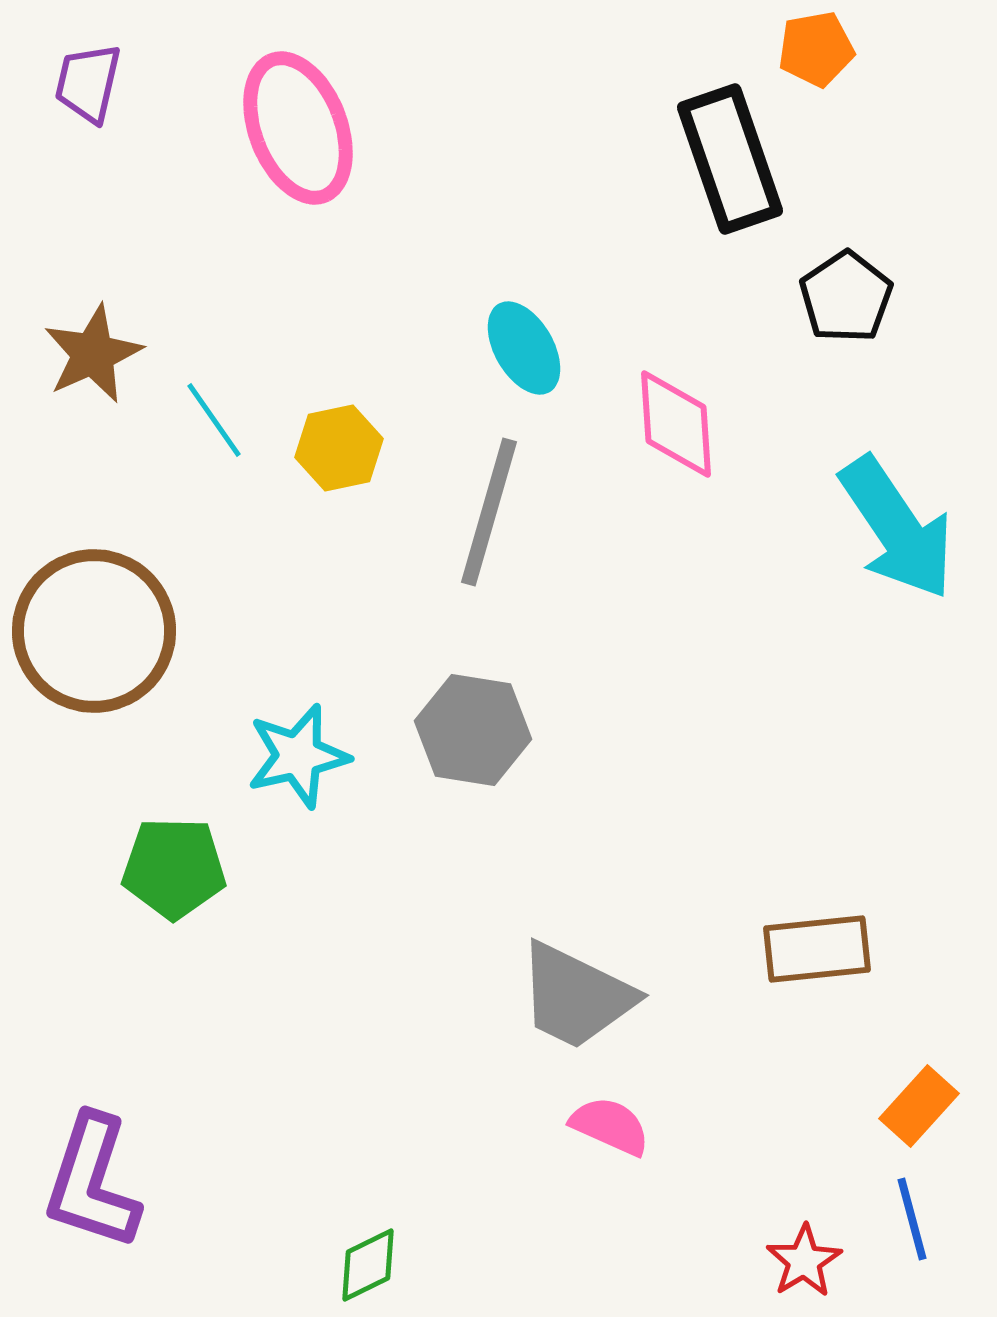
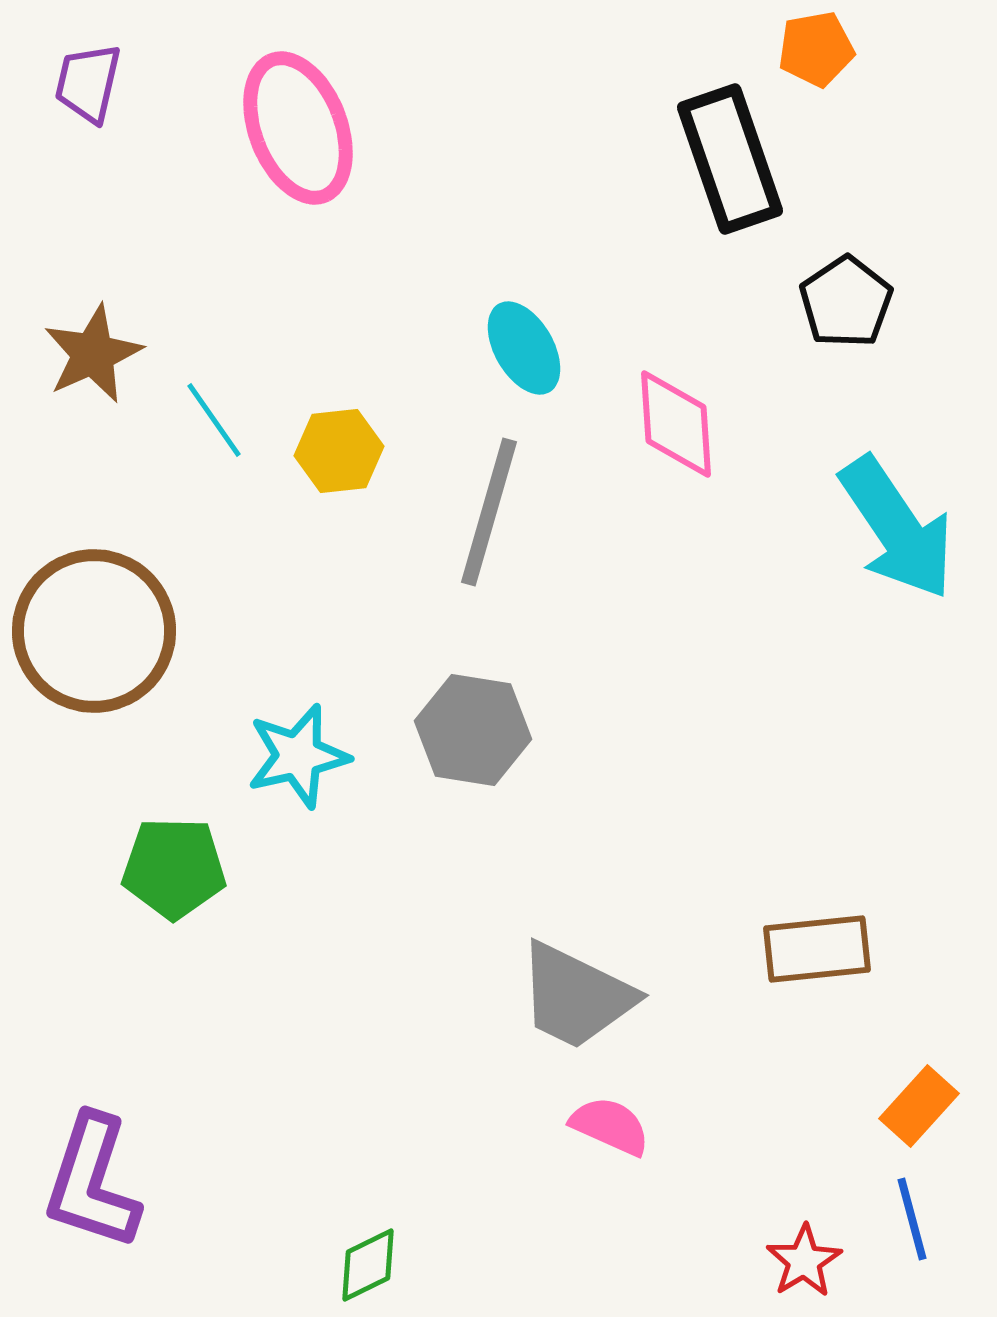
black pentagon: moved 5 px down
yellow hexagon: moved 3 px down; rotated 6 degrees clockwise
